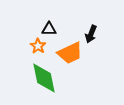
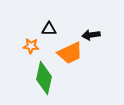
black arrow: moved 1 px down; rotated 60 degrees clockwise
orange star: moved 7 px left; rotated 28 degrees counterclockwise
green diamond: rotated 24 degrees clockwise
